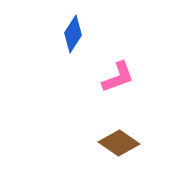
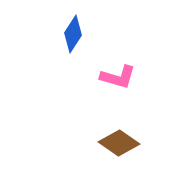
pink L-shape: rotated 36 degrees clockwise
